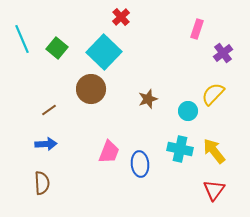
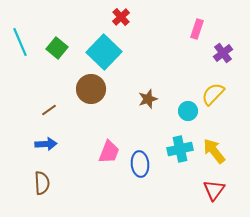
cyan line: moved 2 px left, 3 px down
cyan cross: rotated 25 degrees counterclockwise
